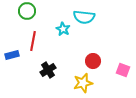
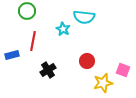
red circle: moved 6 px left
yellow star: moved 20 px right
